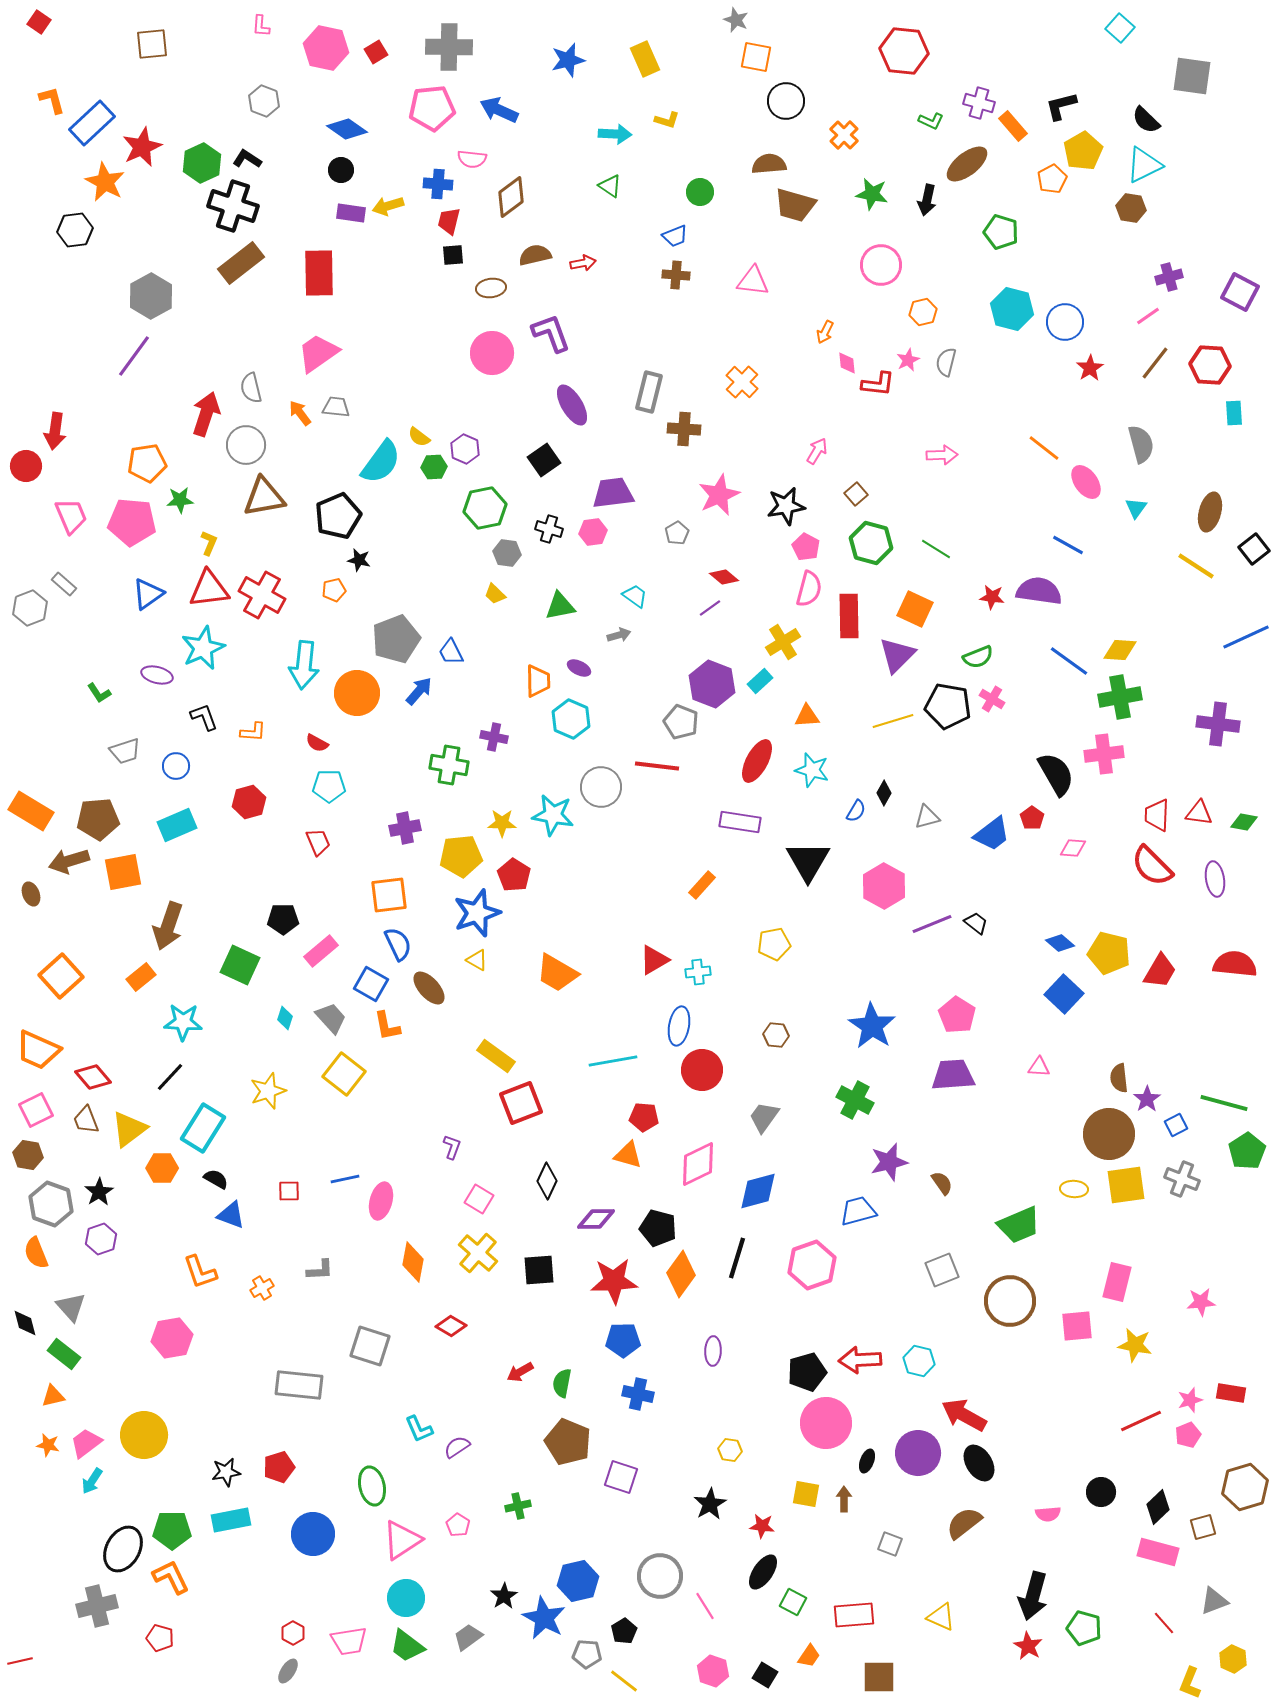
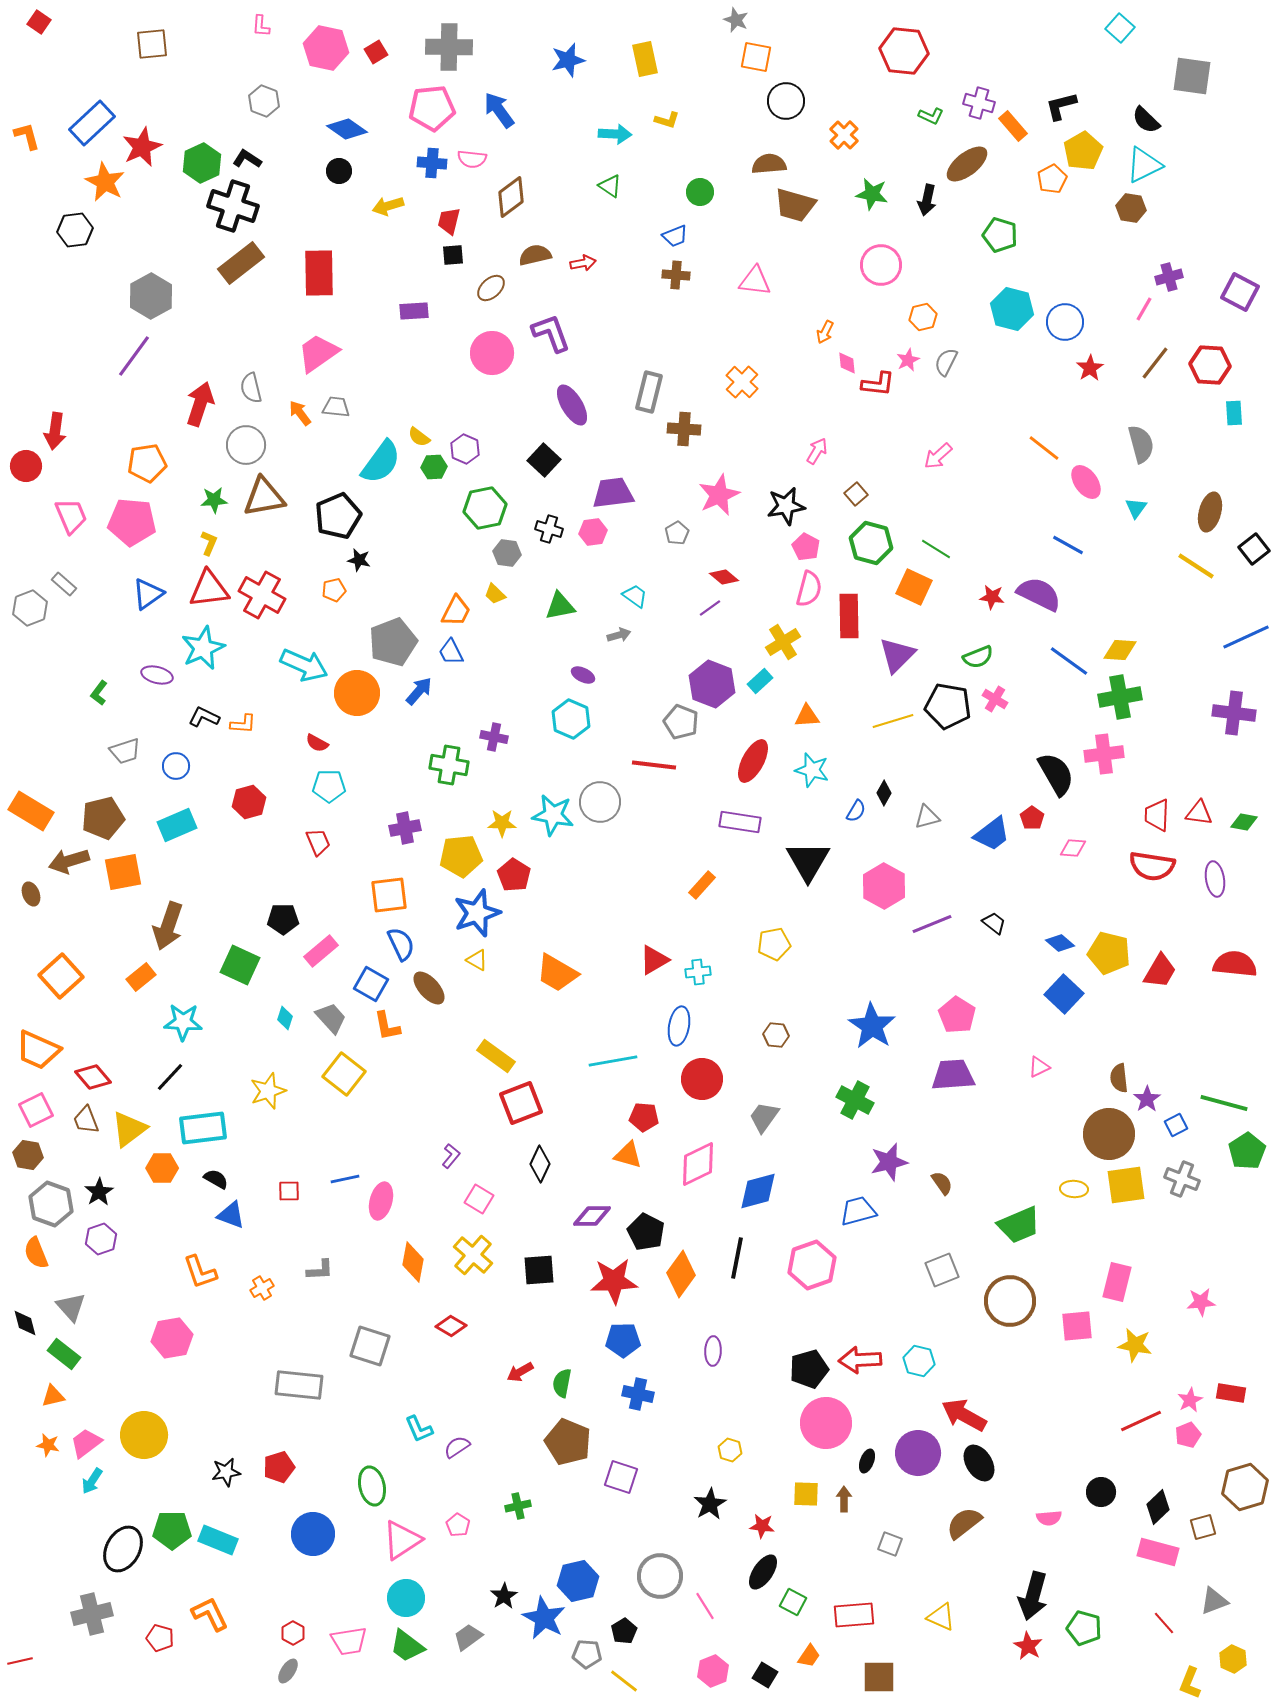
yellow rectangle at (645, 59): rotated 12 degrees clockwise
orange L-shape at (52, 100): moved 25 px left, 36 px down
blue arrow at (499, 110): rotated 30 degrees clockwise
green L-shape at (931, 121): moved 5 px up
black circle at (341, 170): moved 2 px left, 1 px down
blue cross at (438, 184): moved 6 px left, 21 px up
purple rectangle at (351, 213): moved 63 px right, 98 px down; rotated 12 degrees counterclockwise
green pentagon at (1001, 232): moved 1 px left, 3 px down
pink triangle at (753, 281): moved 2 px right
brown ellipse at (491, 288): rotated 36 degrees counterclockwise
orange hexagon at (923, 312): moved 5 px down
pink line at (1148, 316): moved 4 px left, 7 px up; rotated 25 degrees counterclockwise
gray semicircle at (946, 362): rotated 12 degrees clockwise
red arrow at (206, 414): moved 6 px left, 10 px up
pink arrow at (942, 455): moved 4 px left, 1 px down; rotated 140 degrees clockwise
black square at (544, 460): rotated 12 degrees counterclockwise
green star at (180, 500): moved 34 px right
purple semicircle at (1039, 591): moved 3 px down; rotated 18 degrees clockwise
orange square at (915, 609): moved 1 px left, 22 px up
gray pentagon at (396, 639): moved 3 px left, 3 px down
cyan arrow at (304, 665): rotated 72 degrees counterclockwise
purple ellipse at (579, 668): moved 4 px right, 7 px down
orange trapezoid at (538, 681): moved 82 px left, 70 px up; rotated 28 degrees clockwise
green L-shape at (99, 693): rotated 70 degrees clockwise
pink cross at (992, 699): moved 3 px right
black L-shape at (204, 717): rotated 44 degrees counterclockwise
purple cross at (1218, 724): moved 16 px right, 11 px up
orange L-shape at (253, 732): moved 10 px left, 8 px up
red ellipse at (757, 761): moved 4 px left
red line at (657, 766): moved 3 px left, 1 px up
gray circle at (601, 787): moved 1 px left, 15 px down
brown pentagon at (98, 819): moved 5 px right, 1 px up; rotated 9 degrees counterclockwise
red semicircle at (1152, 866): rotated 36 degrees counterclockwise
black trapezoid at (976, 923): moved 18 px right
blue semicircle at (398, 944): moved 3 px right
pink triangle at (1039, 1067): rotated 30 degrees counterclockwise
red circle at (702, 1070): moved 9 px down
cyan rectangle at (203, 1128): rotated 51 degrees clockwise
purple L-shape at (452, 1147): moved 1 px left, 9 px down; rotated 20 degrees clockwise
black diamond at (547, 1181): moved 7 px left, 17 px up
purple diamond at (596, 1219): moved 4 px left, 3 px up
black pentagon at (658, 1228): moved 12 px left, 4 px down; rotated 12 degrees clockwise
yellow cross at (478, 1253): moved 5 px left, 2 px down
black line at (737, 1258): rotated 6 degrees counterclockwise
black pentagon at (807, 1372): moved 2 px right, 3 px up
pink star at (1190, 1400): rotated 10 degrees counterclockwise
yellow hexagon at (730, 1450): rotated 10 degrees clockwise
yellow square at (806, 1494): rotated 8 degrees counterclockwise
pink semicircle at (1048, 1514): moved 1 px right, 4 px down
cyan rectangle at (231, 1520): moved 13 px left, 20 px down; rotated 33 degrees clockwise
orange L-shape at (171, 1577): moved 39 px right, 37 px down
gray cross at (97, 1606): moved 5 px left, 8 px down
pink hexagon at (713, 1671): rotated 20 degrees clockwise
